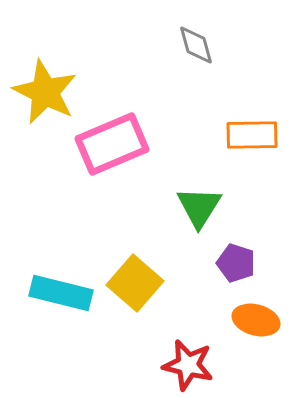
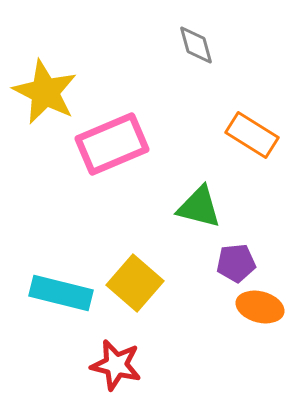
orange rectangle: rotated 33 degrees clockwise
green triangle: rotated 48 degrees counterclockwise
purple pentagon: rotated 24 degrees counterclockwise
orange ellipse: moved 4 px right, 13 px up
red star: moved 72 px left
